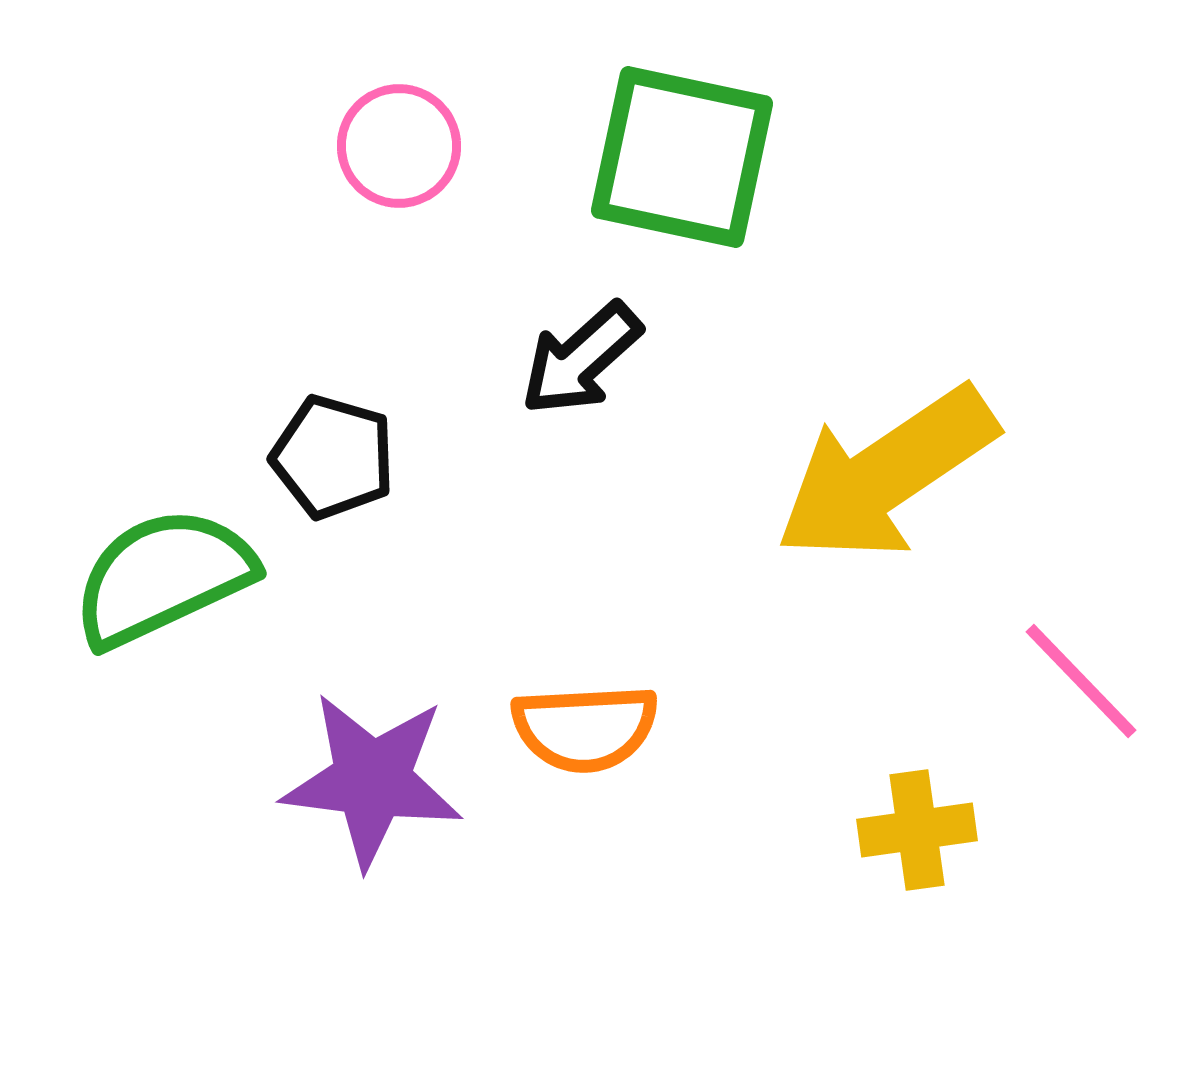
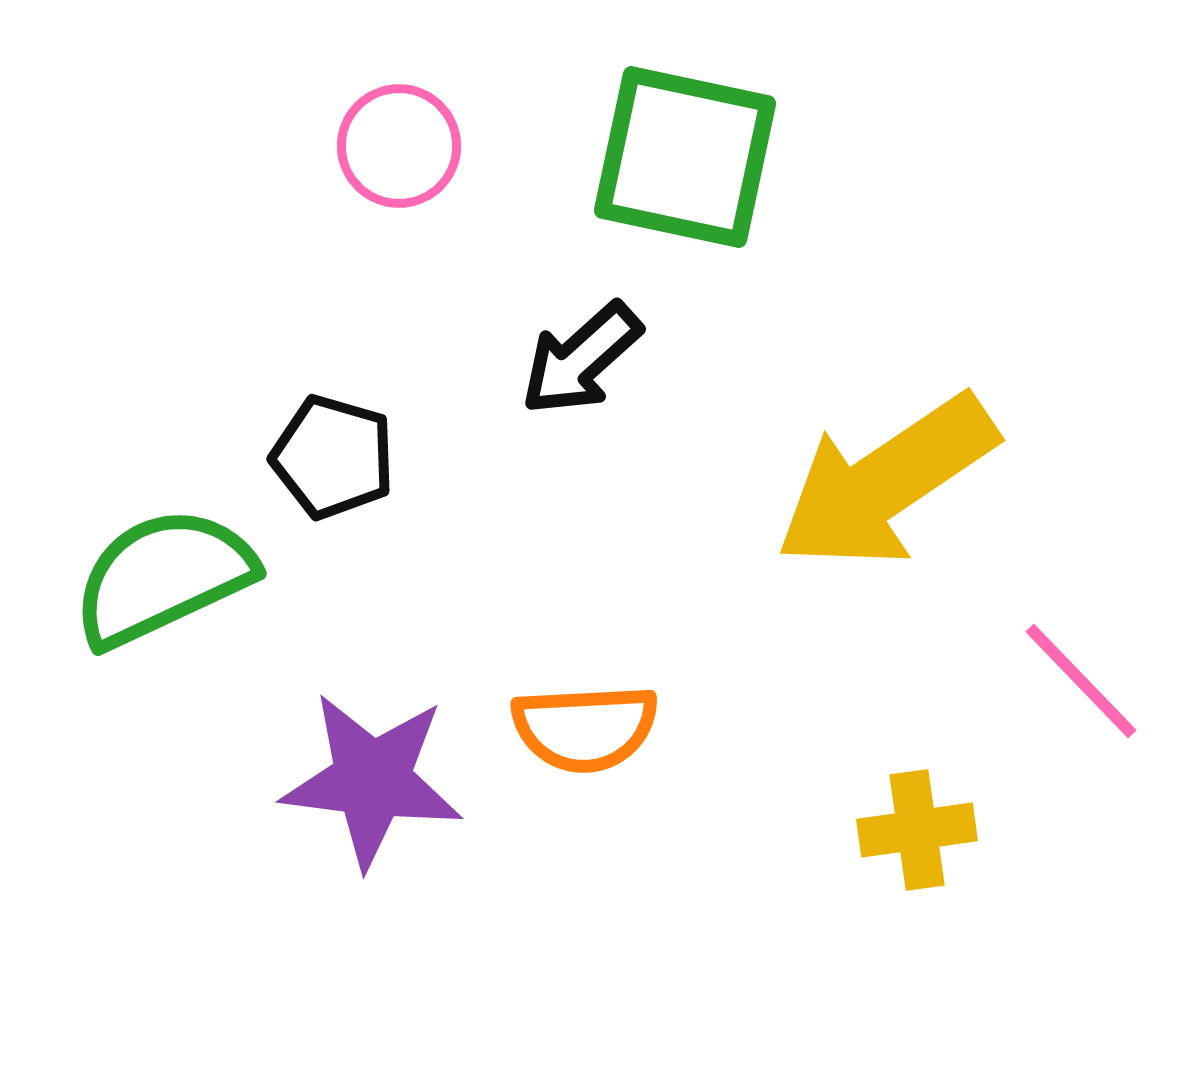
green square: moved 3 px right
yellow arrow: moved 8 px down
